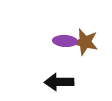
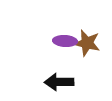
brown star: moved 2 px right, 1 px down
